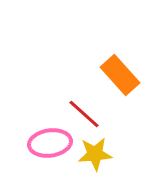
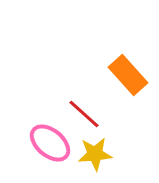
orange rectangle: moved 8 px right
pink ellipse: rotated 48 degrees clockwise
